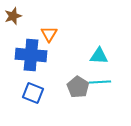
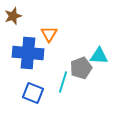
blue cross: moved 3 px left, 2 px up
cyan line: moved 37 px left; rotated 70 degrees counterclockwise
gray pentagon: moved 3 px right, 19 px up; rotated 20 degrees clockwise
